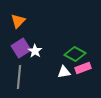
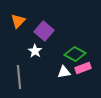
purple square: moved 23 px right, 17 px up; rotated 18 degrees counterclockwise
gray line: rotated 10 degrees counterclockwise
